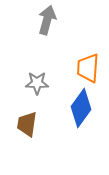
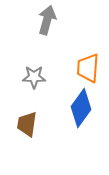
gray star: moved 3 px left, 6 px up
